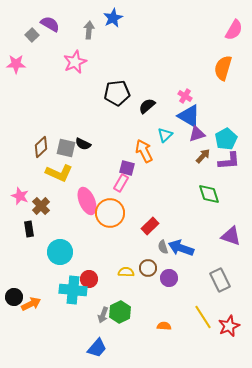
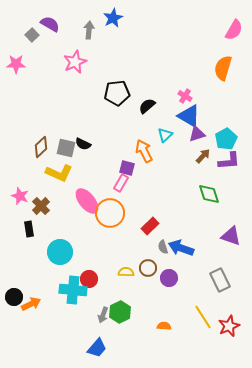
pink ellipse at (87, 201): rotated 16 degrees counterclockwise
